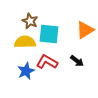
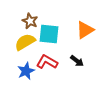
yellow semicircle: rotated 30 degrees counterclockwise
